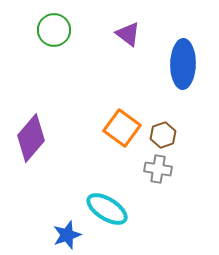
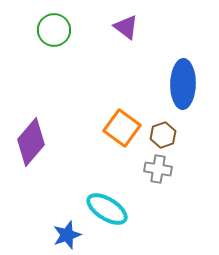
purple triangle: moved 2 px left, 7 px up
blue ellipse: moved 20 px down
purple diamond: moved 4 px down
